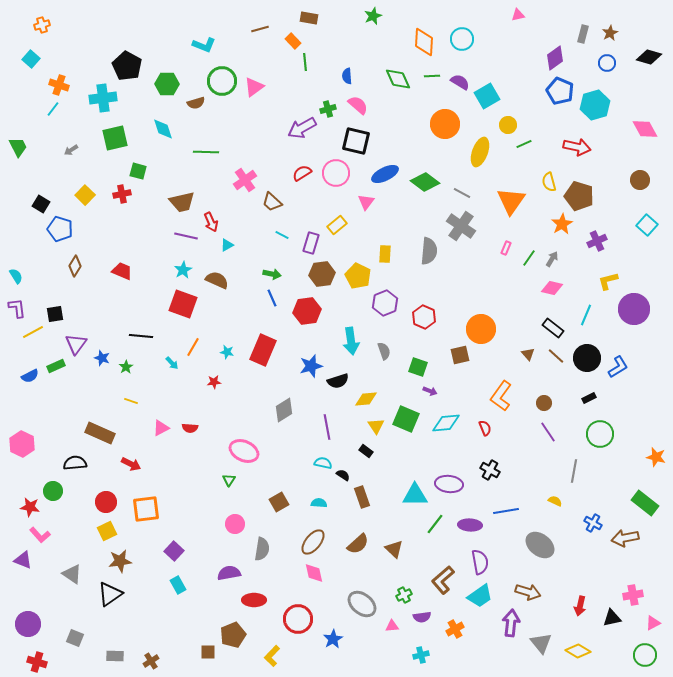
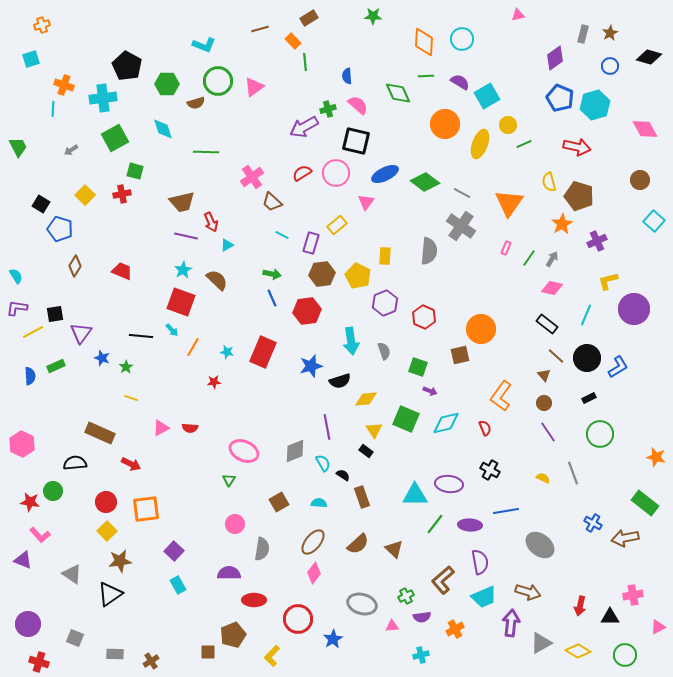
green star at (373, 16): rotated 24 degrees clockwise
brown rectangle at (309, 18): rotated 42 degrees counterclockwise
cyan square at (31, 59): rotated 30 degrees clockwise
blue circle at (607, 63): moved 3 px right, 3 px down
green line at (432, 76): moved 6 px left
green diamond at (398, 79): moved 14 px down
green circle at (222, 81): moved 4 px left
orange cross at (59, 85): moved 5 px right
blue pentagon at (560, 91): moved 7 px down
cyan line at (53, 109): rotated 35 degrees counterclockwise
purple arrow at (302, 128): moved 2 px right, 1 px up
green square at (115, 138): rotated 16 degrees counterclockwise
yellow ellipse at (480, 152): moved 8 px up
green square at (138, 171): moved 3 px left
pink cross at (245, 180): moved 7 px right, 3 px up
orange triangle at (511, 201): moved 2 px left, 2 px down
cyan square at (647, 225): moved 7 px right, 4 px up
yellow rectangle at (385, 254): moved 2 px down
brown semicircle at (217, 280): rotated 20 degrees clockwise
red square at (183, 304): moved 2 px left, 2 px up
purple L-shape at (17, 308): rotated 75 degrees counterclockwise
black rectangle at (553, 328): moved 6 px left, 4 px up
purple triangle at (76, 344): moved 5 px right, 11 px up
red rectangle at (263, 350): moved 2 px down
brown triangle at (528, 354): moved 16 px right, 21 px down
cyan arrow at (172, 363): moved 33 px up
blue semicircle at (30, 376): rotated 66 degrees counterclockwise
black semicircle at (338, 381): moved 2 px right
yellow line at (131, 401): moved 3 px up
gray diamond at (284, 410): moved 11 px right, 41 px down; rotated 10 degrees clockwise
cyan diamond at (446, 423): rotated 8 degrees counterclockwise
yellow triangle at (376, 426): moved 2 px left, 4 px down
cyan semicircle at (323, 463): rotated 48 degrees clockwise
gray line at (574, 471): moved 1 px left, 2 px down; rotated 30 degrees counterclockwise
yellow semicircle at (555, 501): moved 12 px left, 23 px up
red star at (30, 507): moved 5 px up
yellow square at (107, 531): rotated 18 degrees counterclockwise
purple semicircle at (229, 573): rotated 10 degrees clockwise
pink diamond at (314, 573): rotated 50 degrees clockwise
green cross at (404, 595): moved 2 px right, 1 px down
cyan trapezoid at (480, 596): moved 4 px right, 1 px down; rotated 12 degrees clockwise
gray ellipse at (362, 604): rotated 24 degrees counterclockwise
black triangle at (612, 618): moved 2 px left, 1 px up; rotated 12 degrees clockwise
pink triangle at (653, 623): moved 5 px right, 4 px down
gray triangle at (541, 643): rotated 40 degrees clockwise
green circle at (645, 655): moved 20 px left
gray rectangle at (115, 656): moved 2 px up
red cross at (37, 662): moved 2 px right
